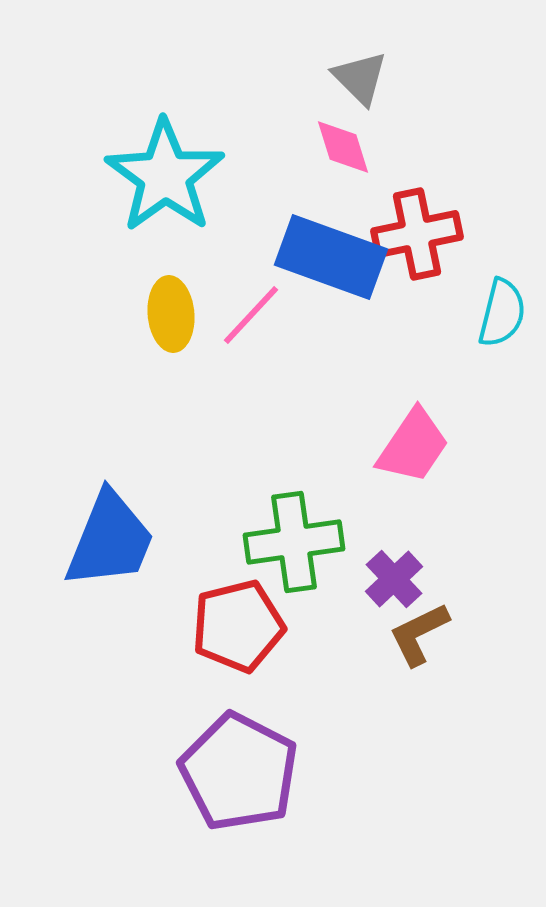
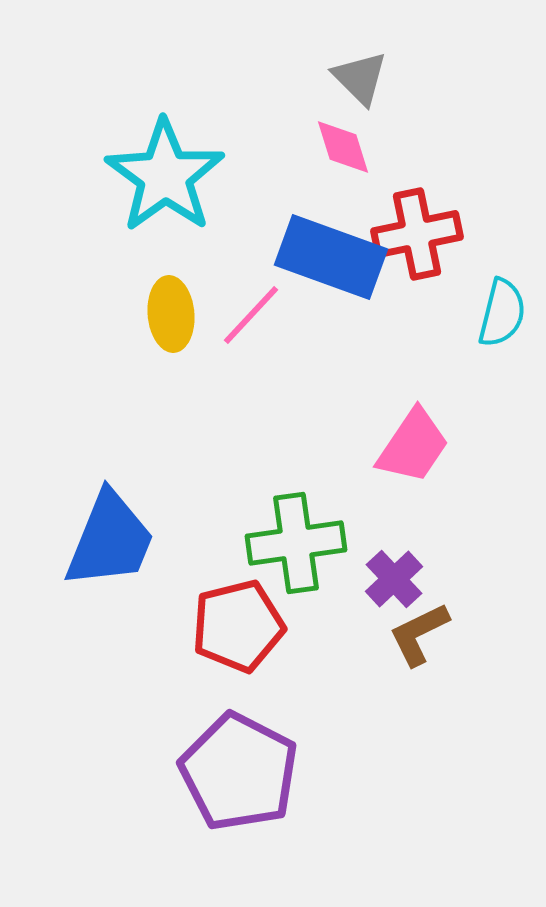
green cross: moved 2 px right, 1 px down
